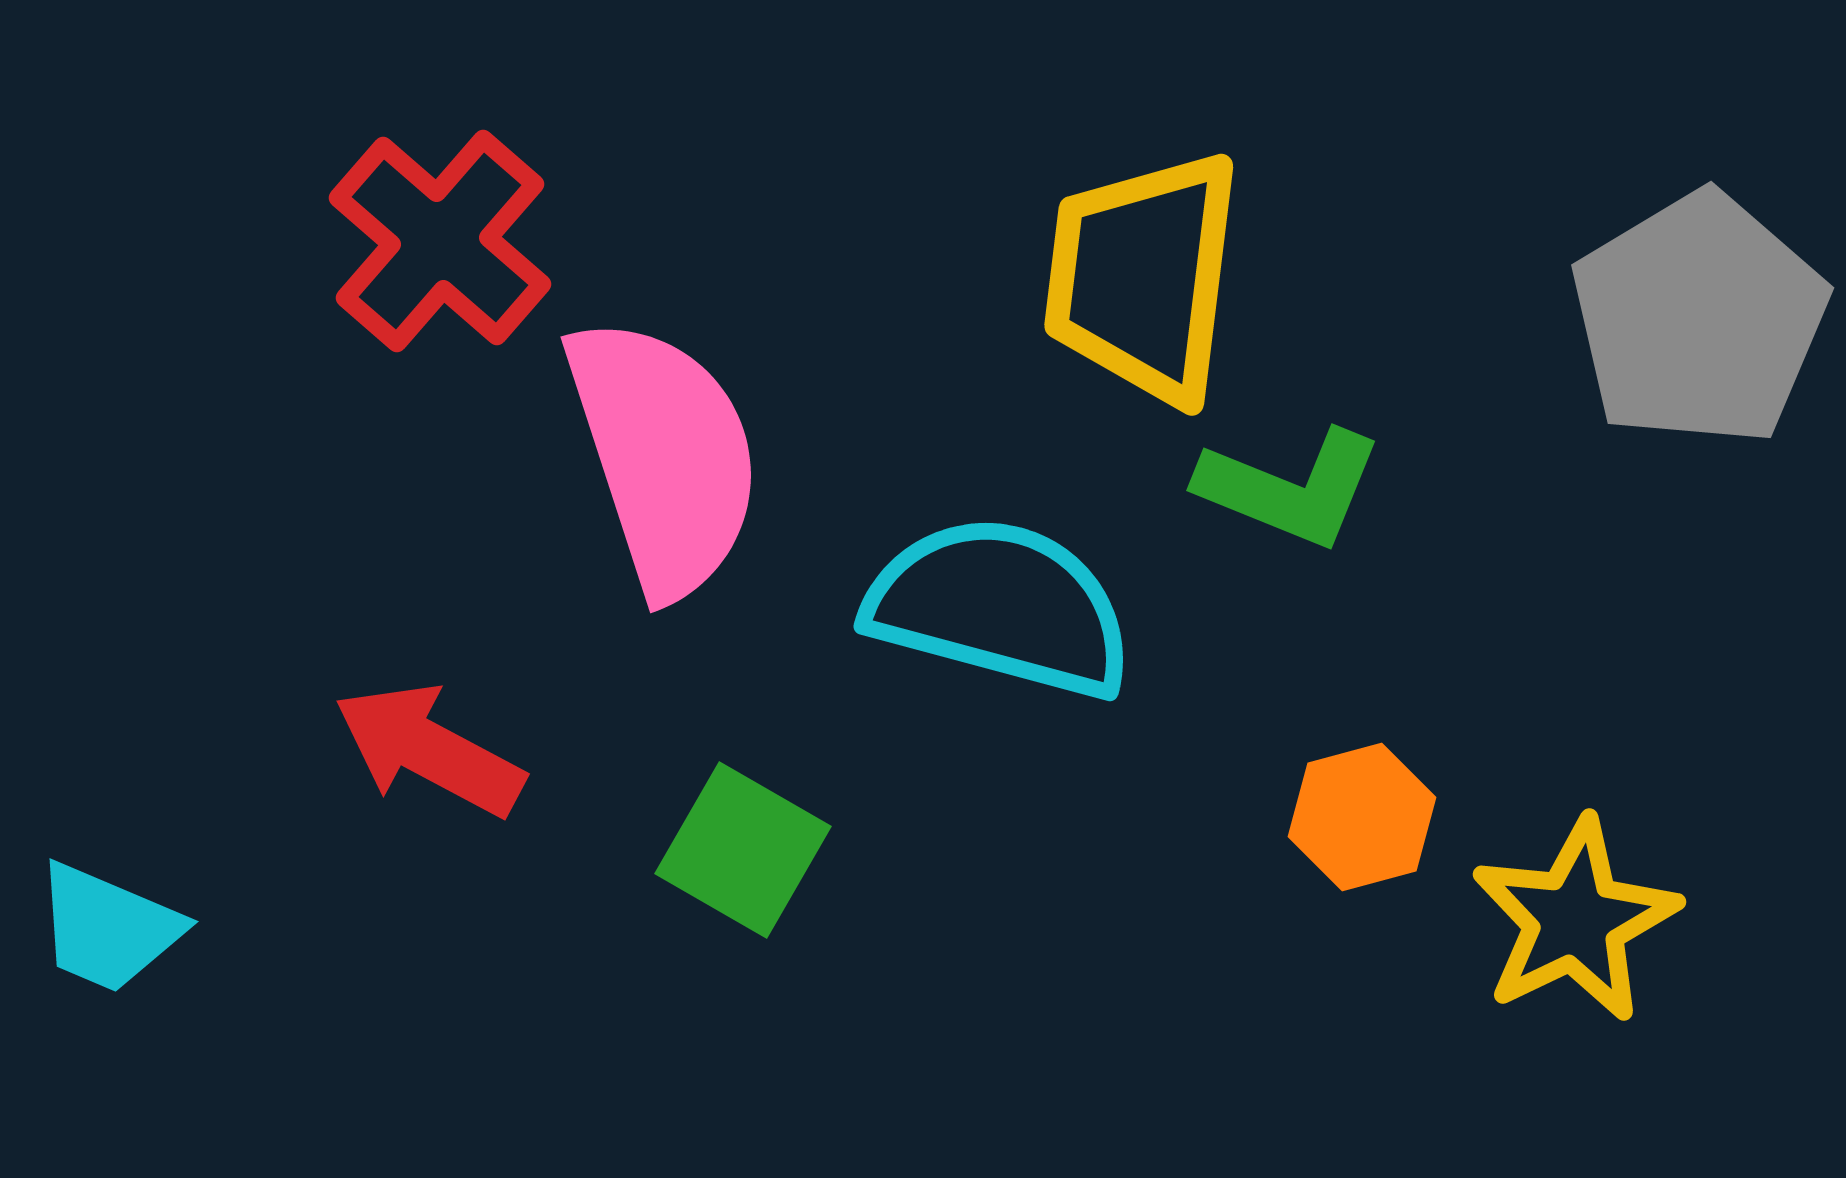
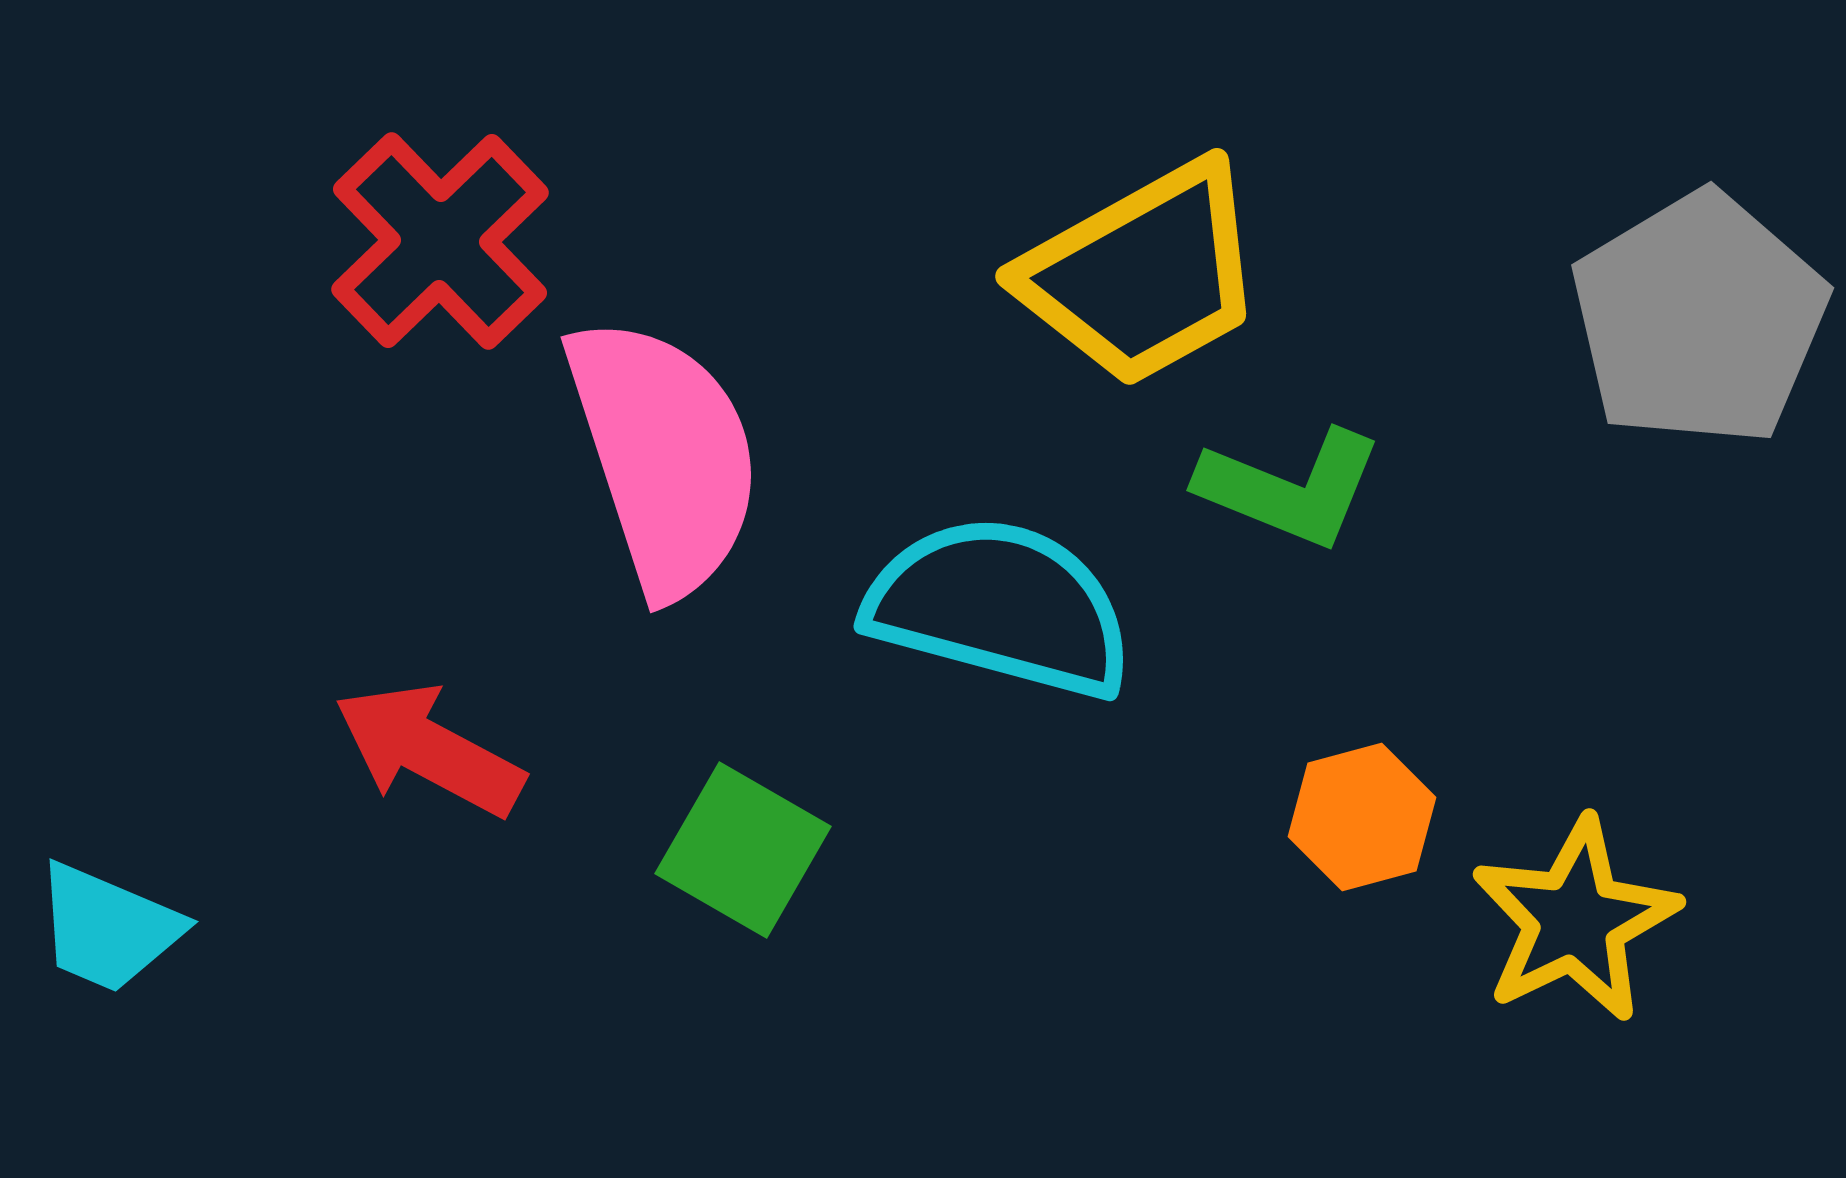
red cross: rotated 5 degrees clockwise
yellow trapezoid: moved 3 px up; rotated 126 degrees counterclockwise
